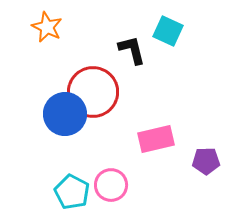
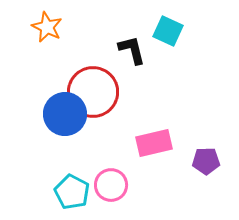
pink rectangle: moved 2 px left, 4 px down
